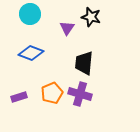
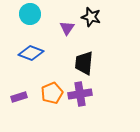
purple cross: rotated 25 degrees counterclockwise
